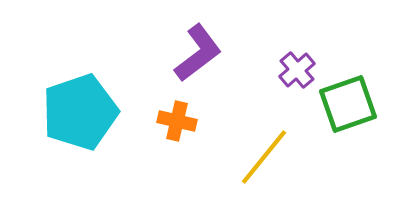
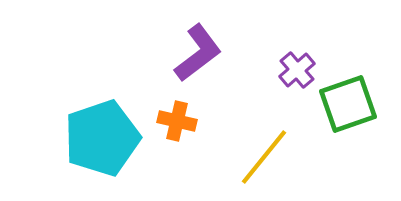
cyan pentagon: moved 22 px right, 26 px down
